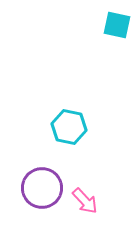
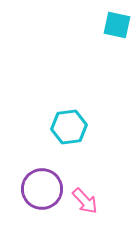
cyan hexagon: rotated 20 degrees counterclockwise
purple circle: moved 1 px down
